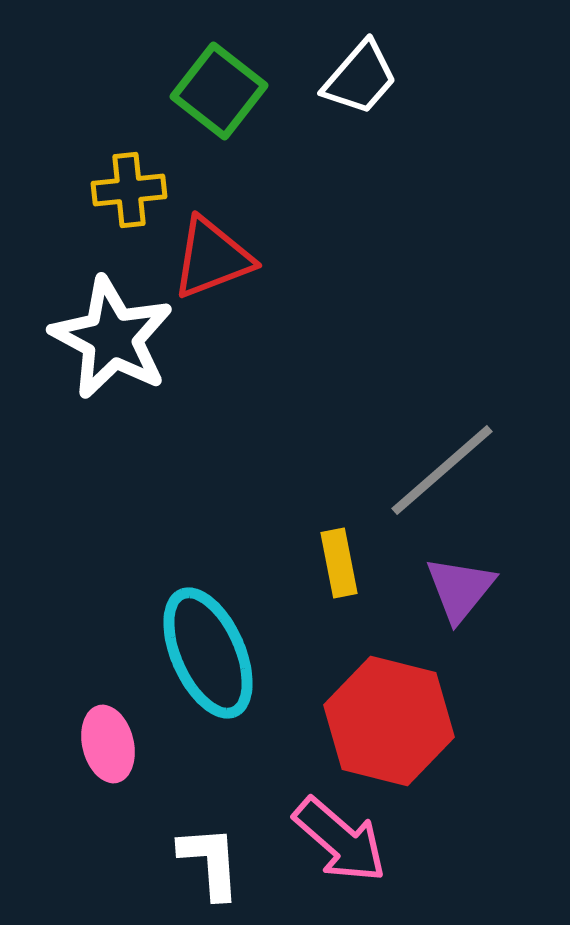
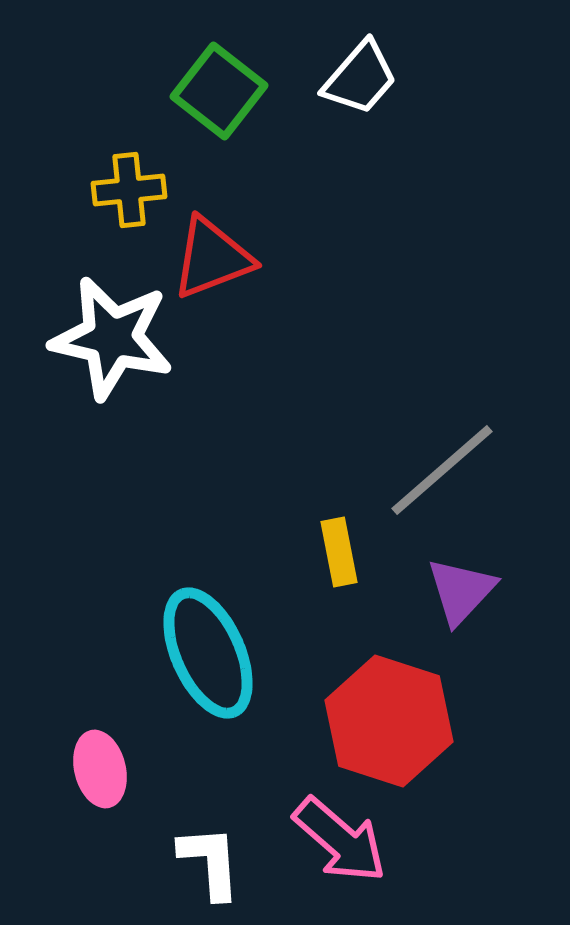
white star: rotated 15 degrees counterclockwise
yellow rectangle: moved 11 px up
purple triangle: moved 1 px right, 2 px down; rotated 4 degrees clockwise
red hexagon: rotated 4 degrees clockwise
pink ellipse: moved 8 px left, 25 px down
